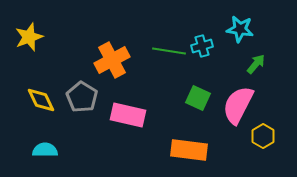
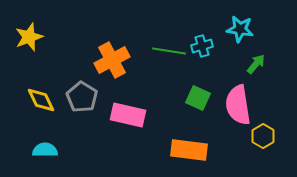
pink semicircle: rotated 36 degrees counterclockwise
